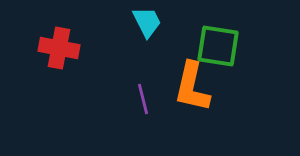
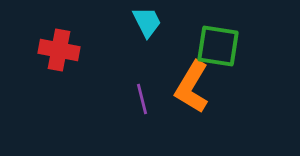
red cross: moved 2 px down
orange L-shape: rotated 18 degrees clockwise
purple line: moved 1 px left
